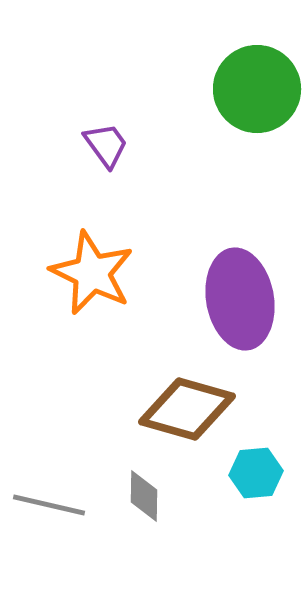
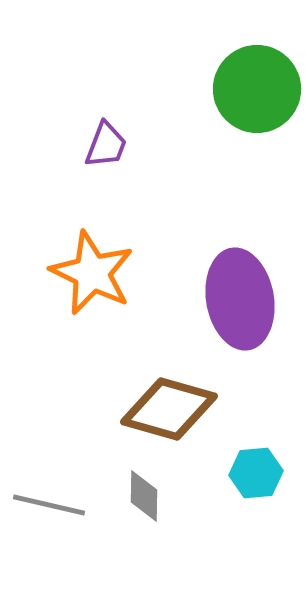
purple trapezoid: rotated 57 degrees clockwise
brown diamond: moved 18 px left
